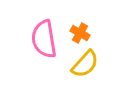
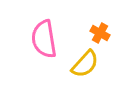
orange cross: moved 20 px right
